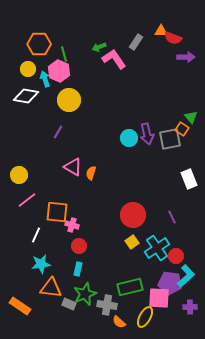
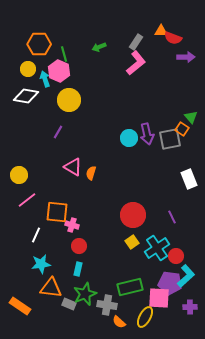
pink L-shape at (114, 59): moved 22 px right, 4 px down; rotated 85 degrees clockwise
